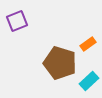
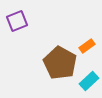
orange rectangle: moved 1 px left, 2 px down
brown pentagon: rotated 12 degrees clockwise
